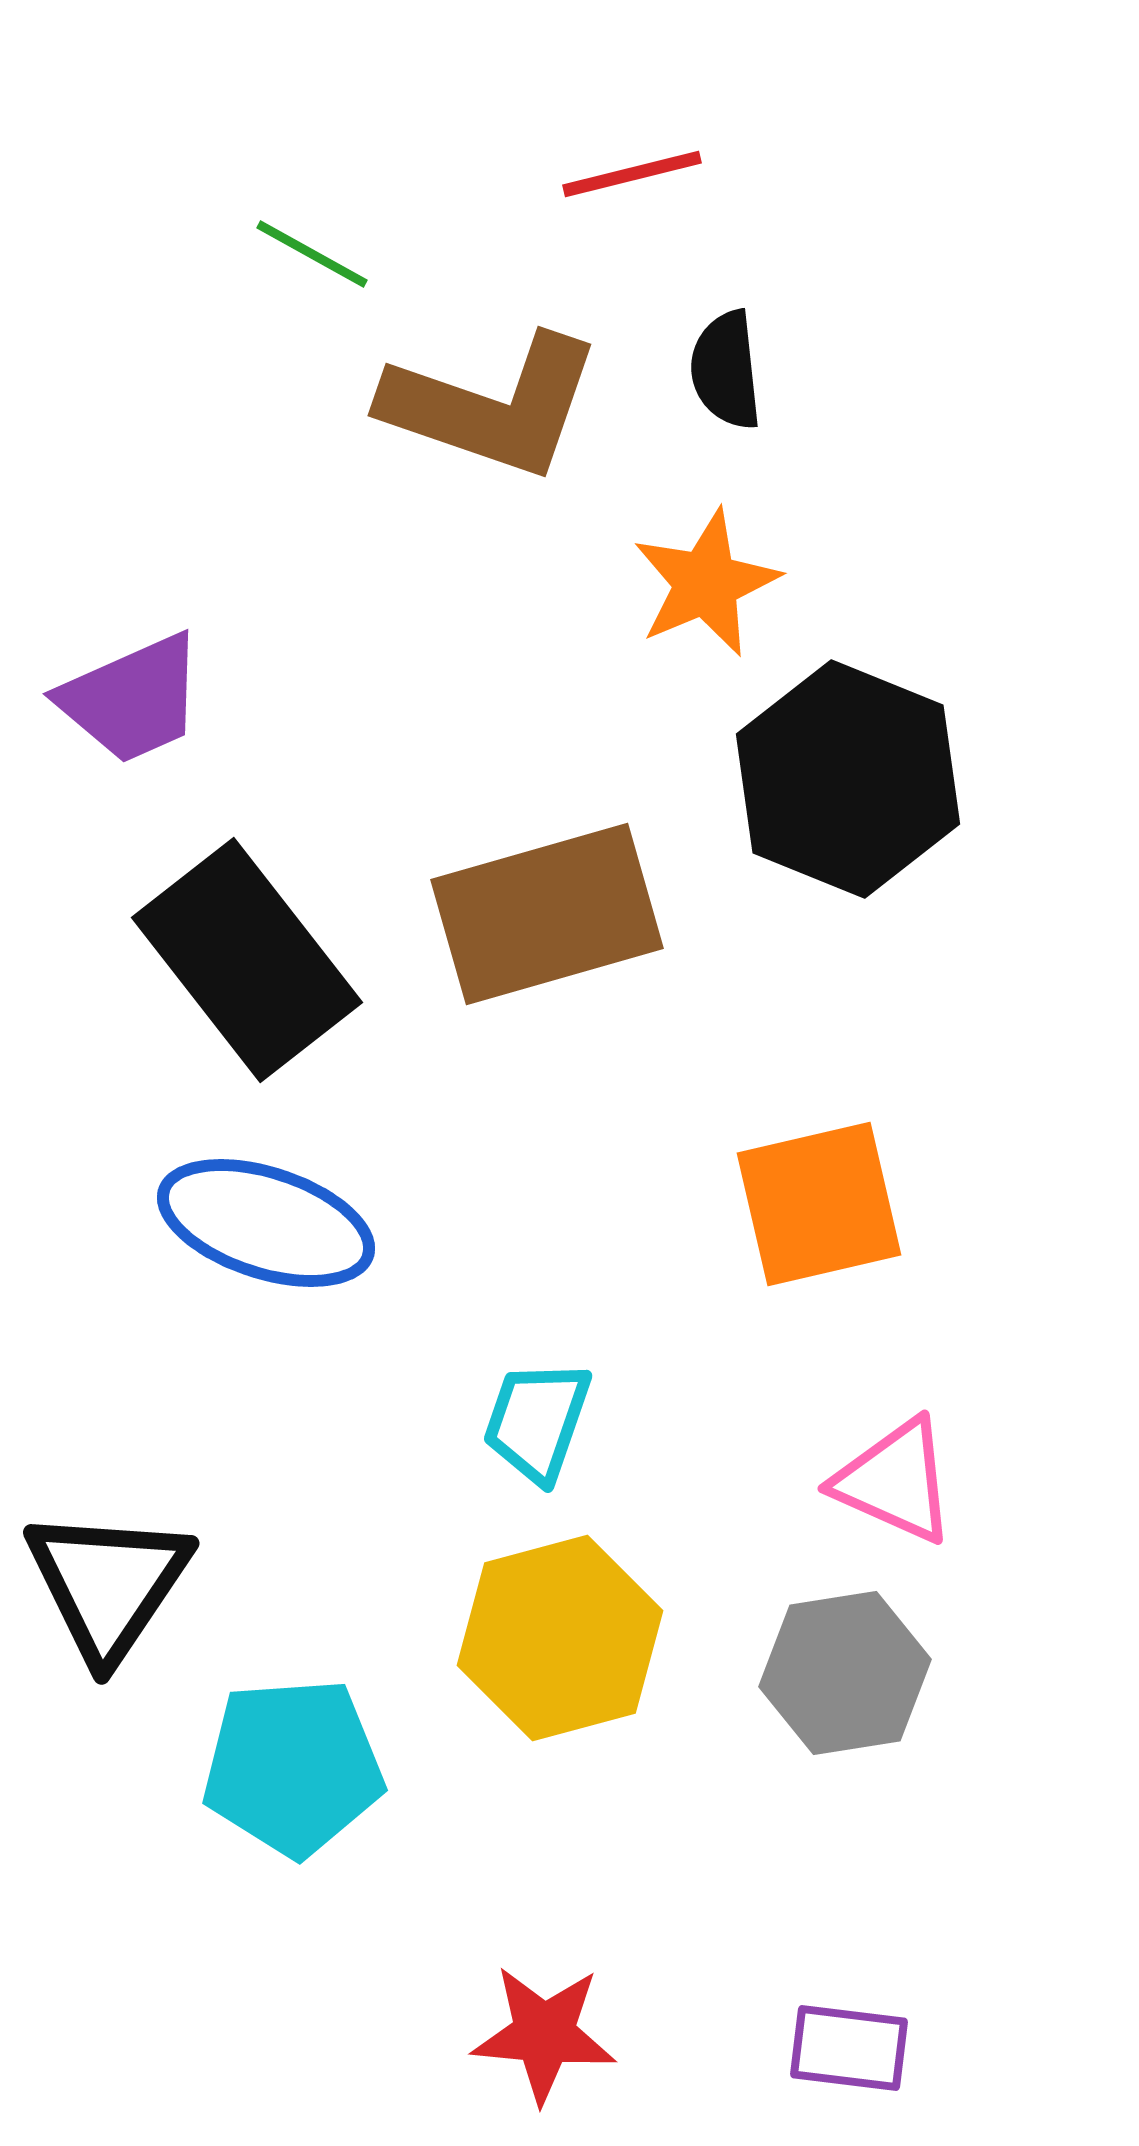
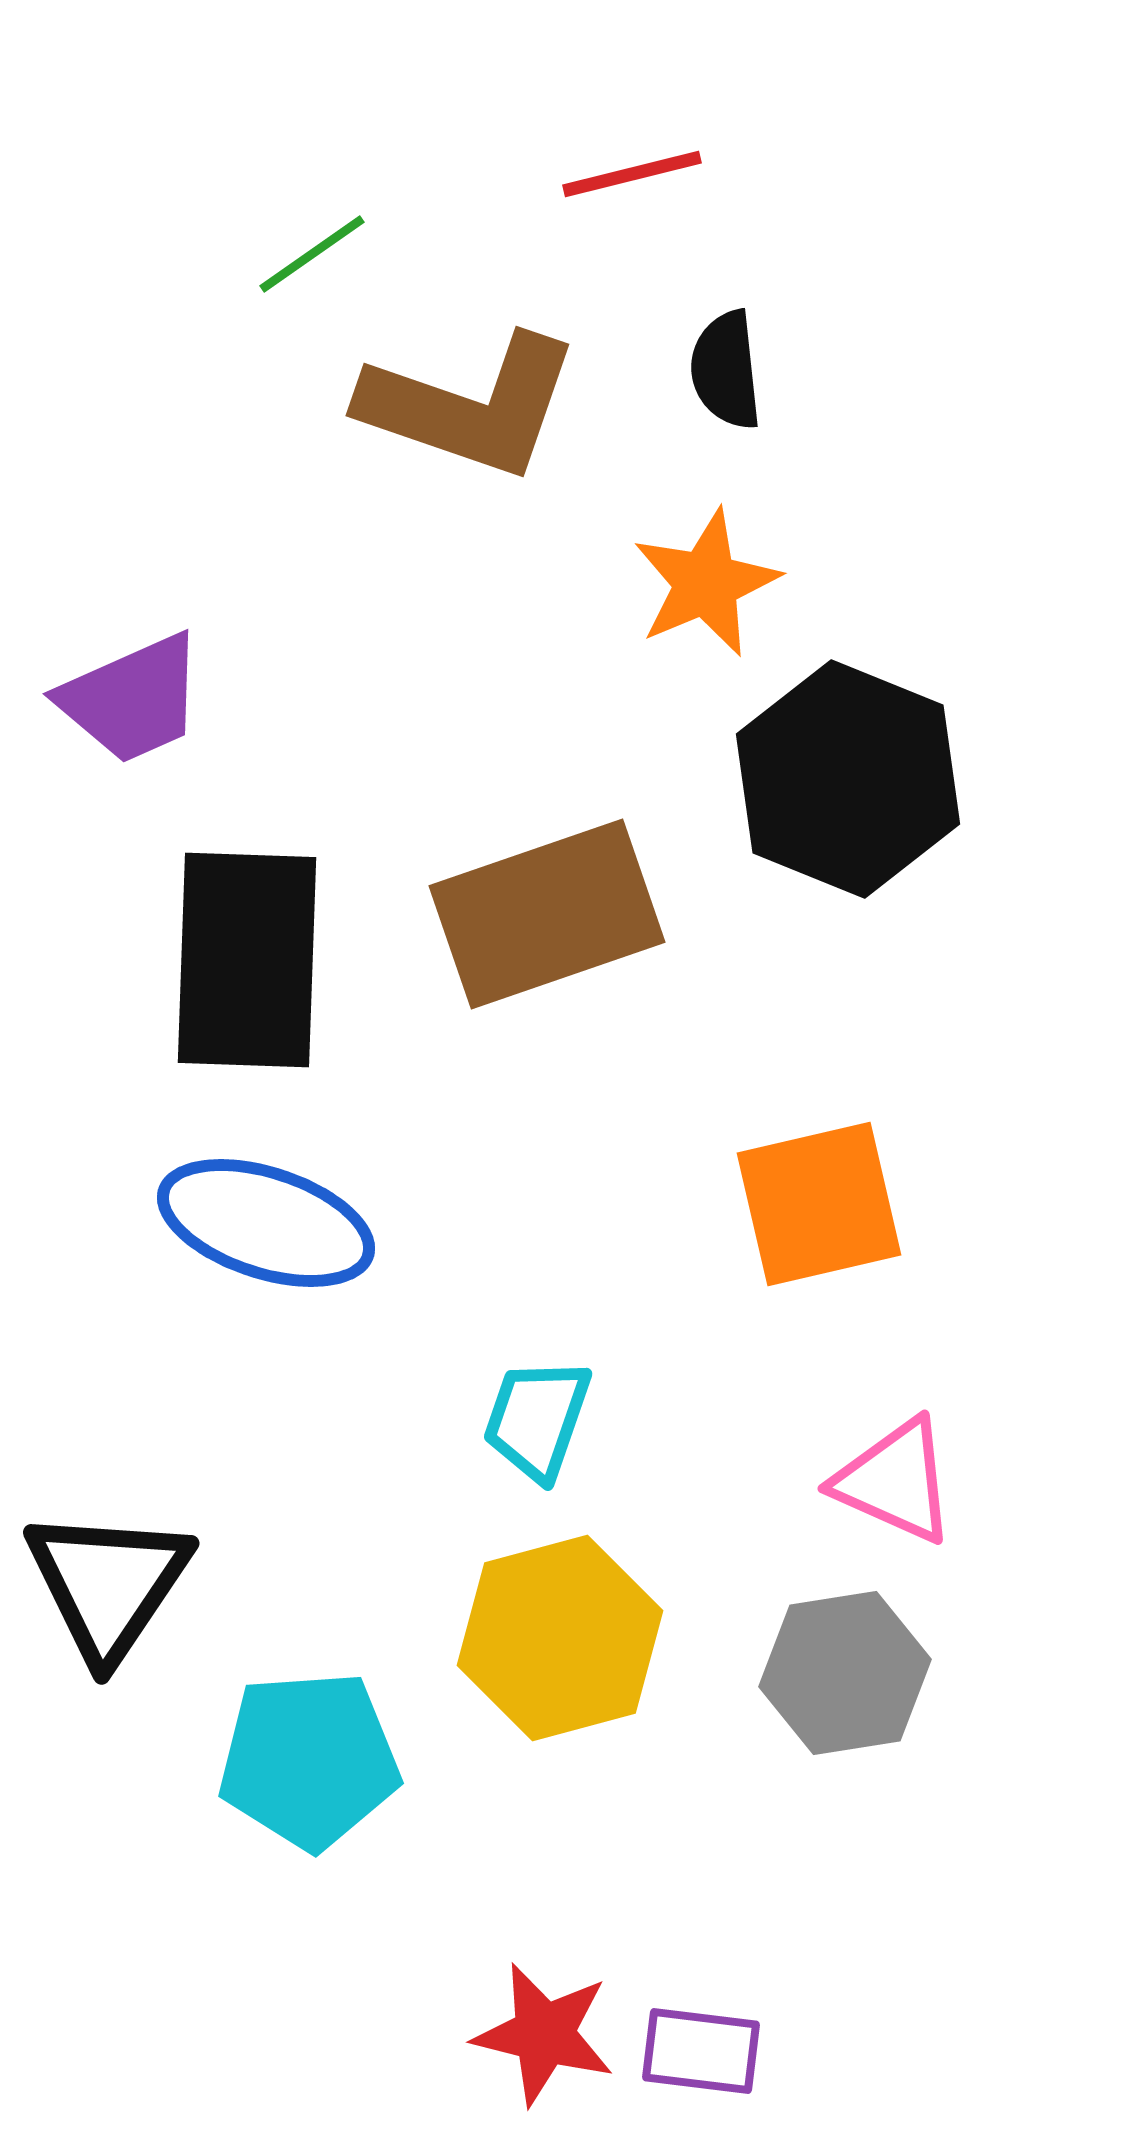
green line: rotated 64 degrees counterclockwise
brown L-shape: moved 22 px left
brown rectangle: rotated 3 degrees counterclockwise
black rectangle: rotated 40 degrees clockwise
cyan trapezoid: moved 2 px up
cyan pentagon: moved 16 px right, 7 px up
red star: rotated 9 degrees clockwise
purple rectangle: moved 148 px left, 3 px down
